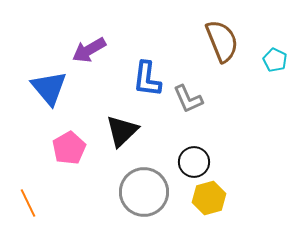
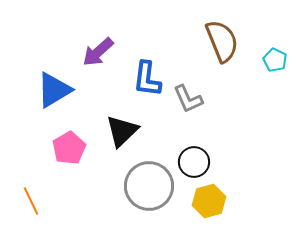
purple arrow: moved 9 px right, 2 px down; rotated 12 degrees counterclockwise
blue triangle: moved 5 px right, 2 px down; rotated 39 degrees clockwise
gray circle: moved 5 px right, 6 px up
yellow hexagon: moved 3 px down
orange line: moved 3 px right, 2 px up
